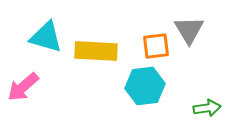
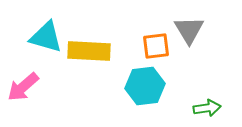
yellow rectangle: moved 7 px left
